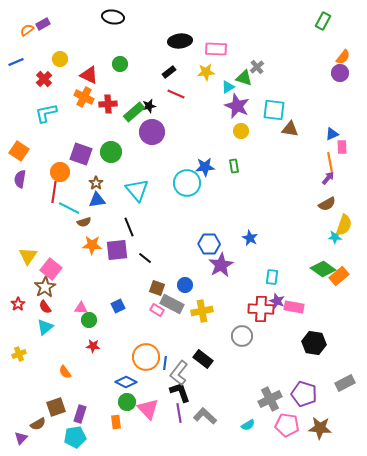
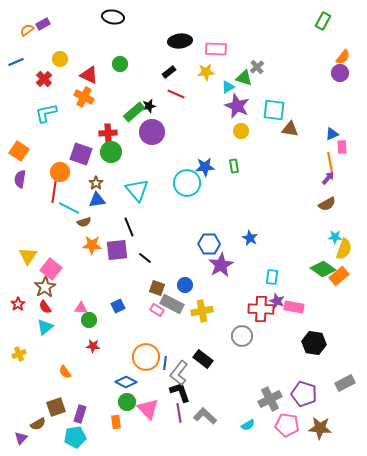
red cross at (108, 104): moved 29 px down
yellow semicircle at (344, 225): moved 24 px down
